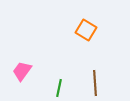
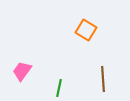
brown line: moved 8 px right, 4 px up
